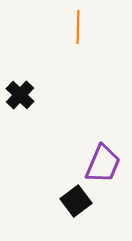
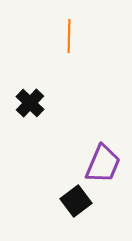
orange line: moved 9 px left, 9 px down
black cross: moved 10 px right, 8 px down
